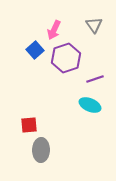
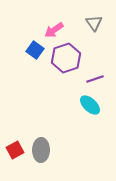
gray triangle: moved 2 px up
pink arrow: rotated 30 degrees clockwise
blue square: rotated 12 degrees counterclockwise
cyan ellipse: rotated 20 degrees clockwise
red square: moved 14 px left, 25 px down; rotated 24 degrees counterclockwise
